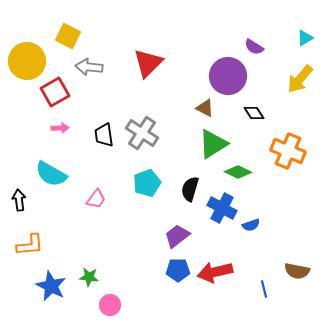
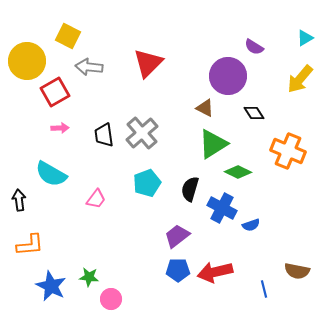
gray cross: rotated 16 degrees clockwise
pink circle: moved 1 px right, 6 px up
